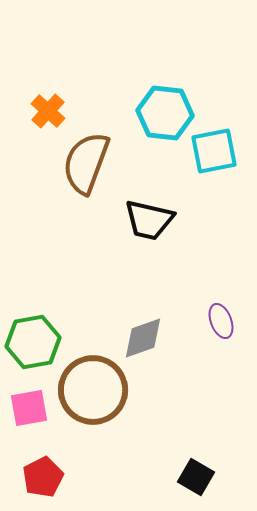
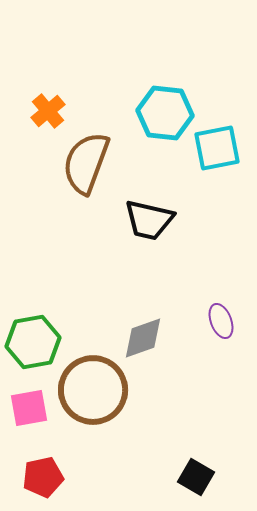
orange cross: rotated 8 degrees clockwise
cyan square: moved 3 px right, 3 px up
red pentagon: rotated 15 degrees clockwise
